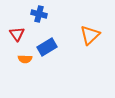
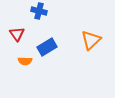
blue cross: moved 3 px up
orange triangle: moved 1 px right, 5 px down
orange semicircle: moved 2 px down
